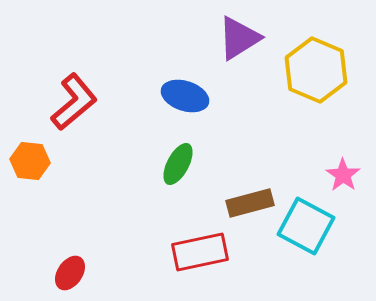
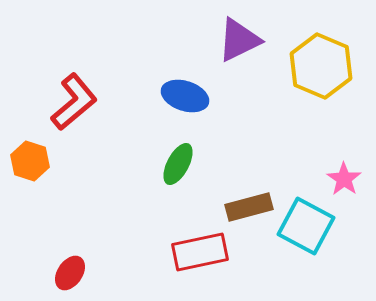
purple triangle: moved 2 px down; rotated 6 degrees clockwise
yellow hexagon: moved 5 px right, 4 px up
orange hexagon: rotated 12 degrees clockwise
pink star: moved 1 px right, 4 px down
brown rectangle: moved 1 px left, 4 px down
